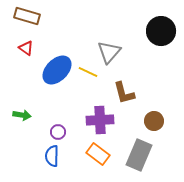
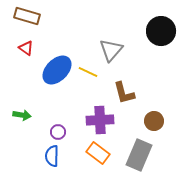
gray triangle: moved 2 px right, 2 px up
orange rectangle: moved 1 px up
